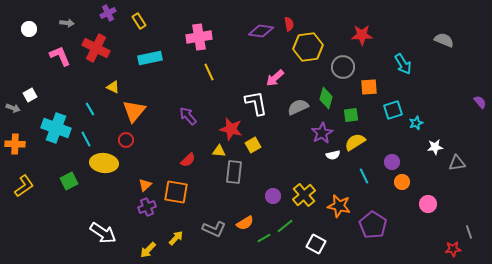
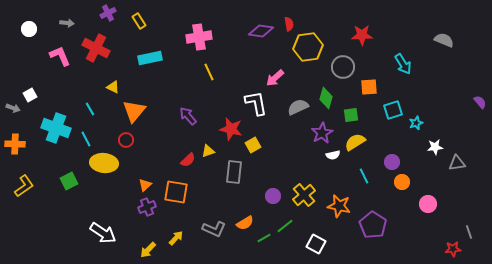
yellow triangle at (219, 151): moved 11 px left; rotated 24 degrees counterclockwise
